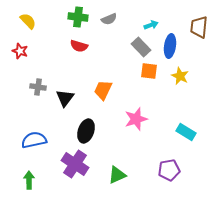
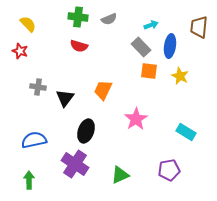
yellow semicircle: moved 3 px down
pink star: rotated 15 degrees counterclockwise
green triangle: moved 3 px right
